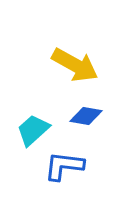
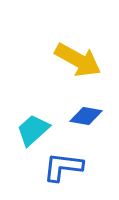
yellow arrow: moved 3 px right, 5 px up
blue L-shape: moved 1 px left, 1 px down
